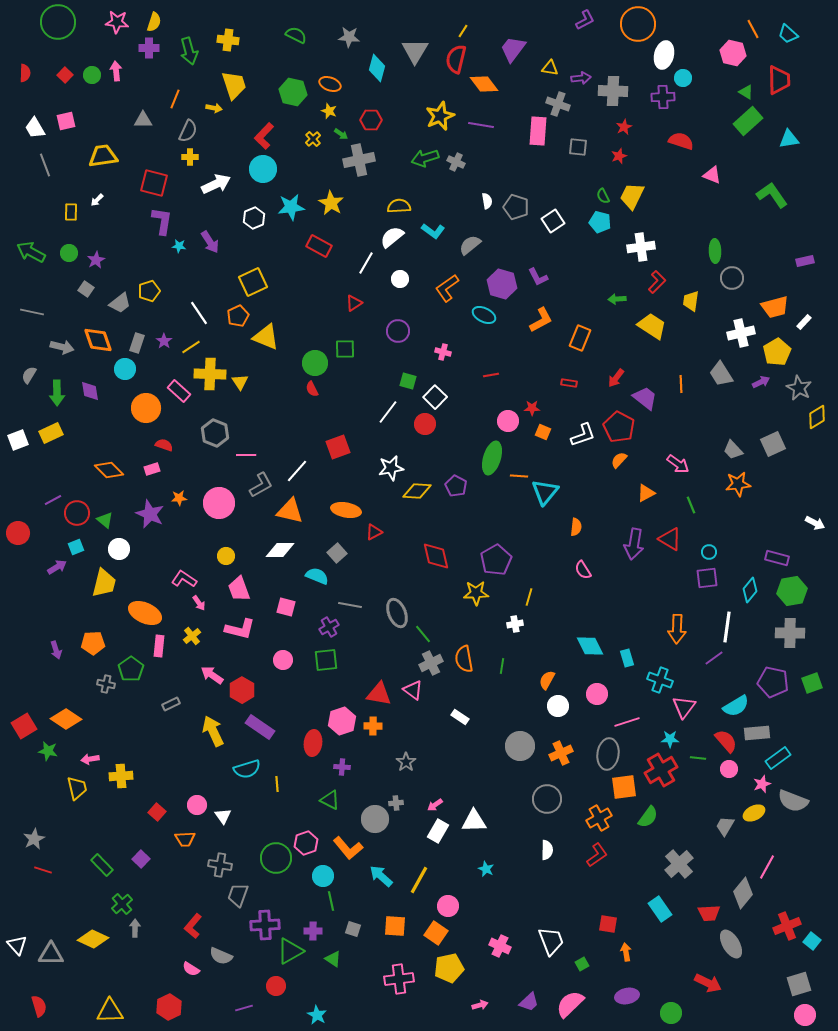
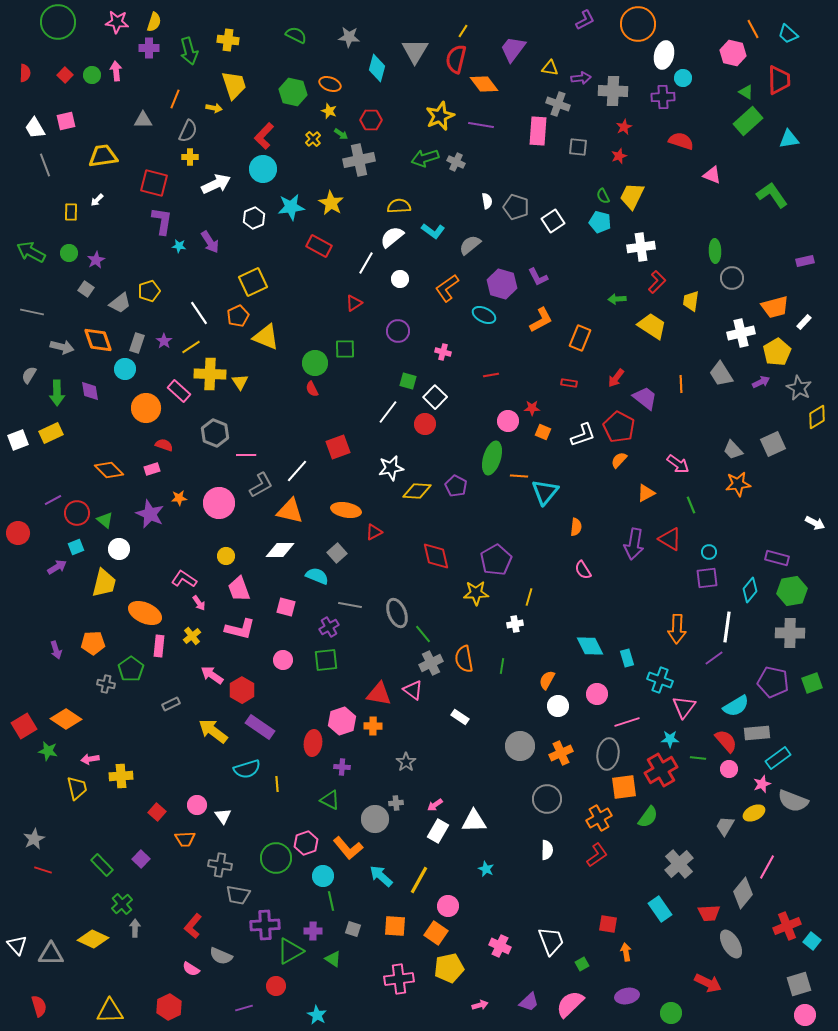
yellow arrow at (213, 731): rotated 28 degrees counterclockwise
gray trapezoid at (238, 895): rotated 100 degrees counterclockwise
